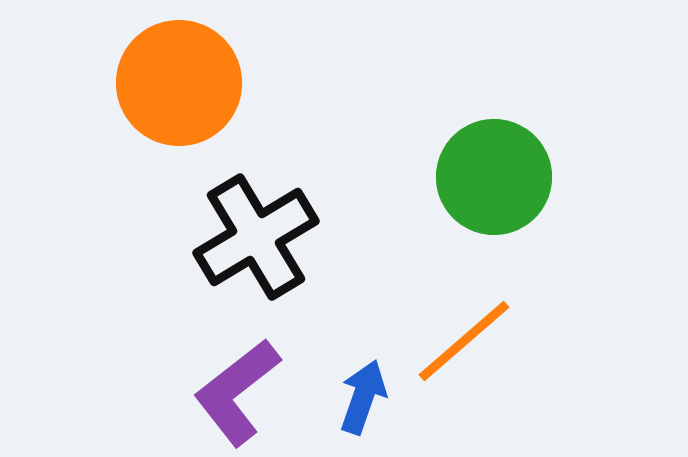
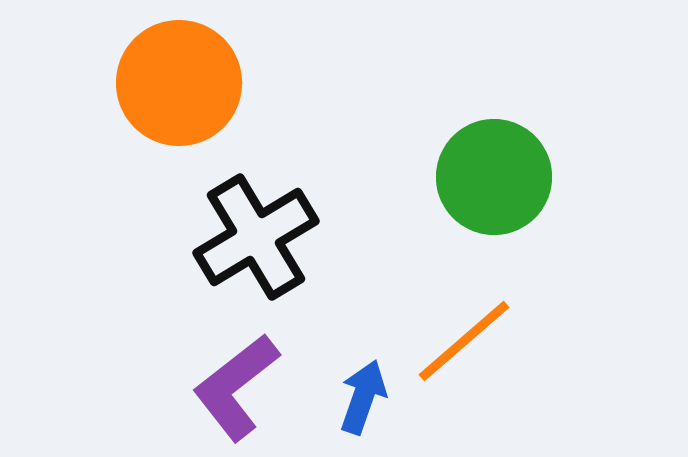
purple L-shape: moved 1 px left, 5 px up
